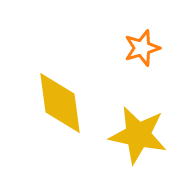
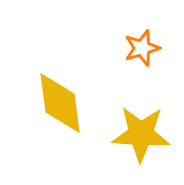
yellow star: moved 3 px right, 1 px up; rotated 8 degrees counterclockwise
